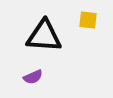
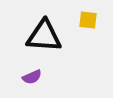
purple semicircle: moved 1 px left
